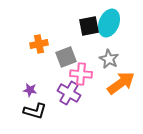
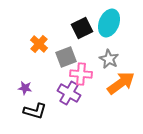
black square: moved 7 px left, 2 px down; rotated 15 degrees counterclockwise
orange cross: rotated 36 degrees counterclockwise
purple star: moved 5 px left, 2 px up
